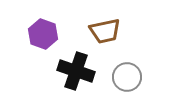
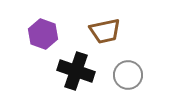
gray circle: moved 1 px right, 2 px up
